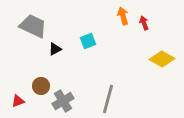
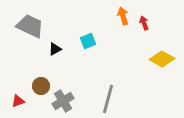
gray trapezoid: moved 3 px left
